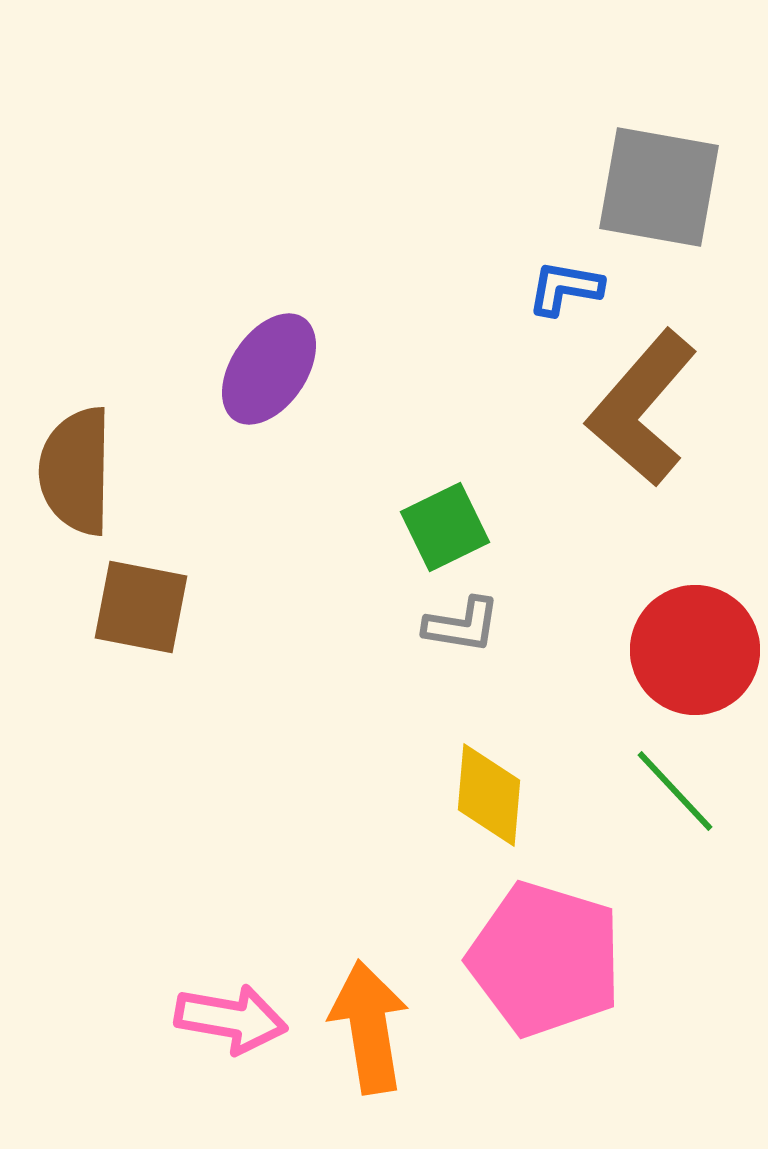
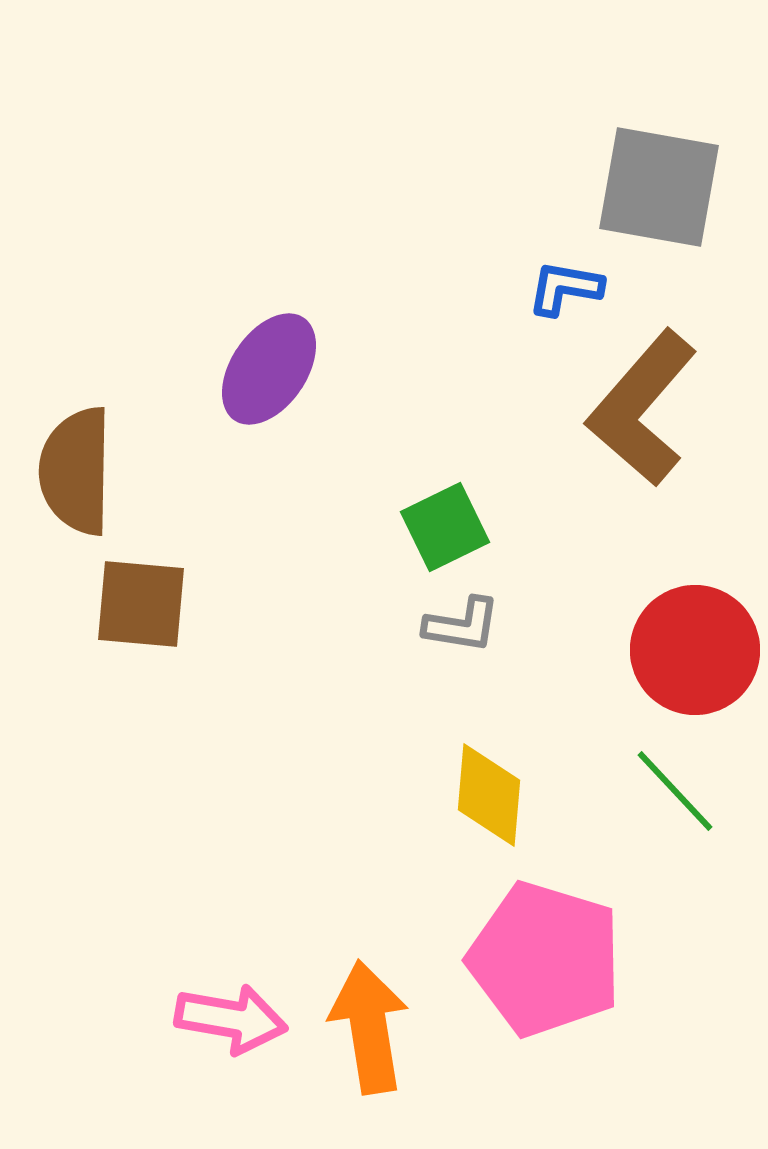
brown square: moved 3 px up; rotated 6 degrees counterclockwise
